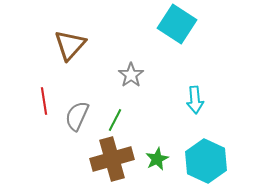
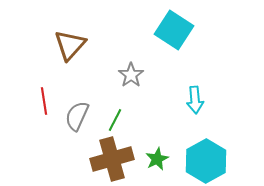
cyan square: moved 3 px left, 6 px down
cyan hexagon: rotated 6 degrees clockwise
